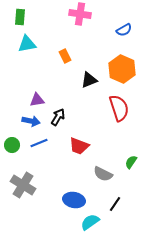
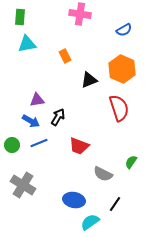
blue arrow: rotated 18 degrees clockwise
